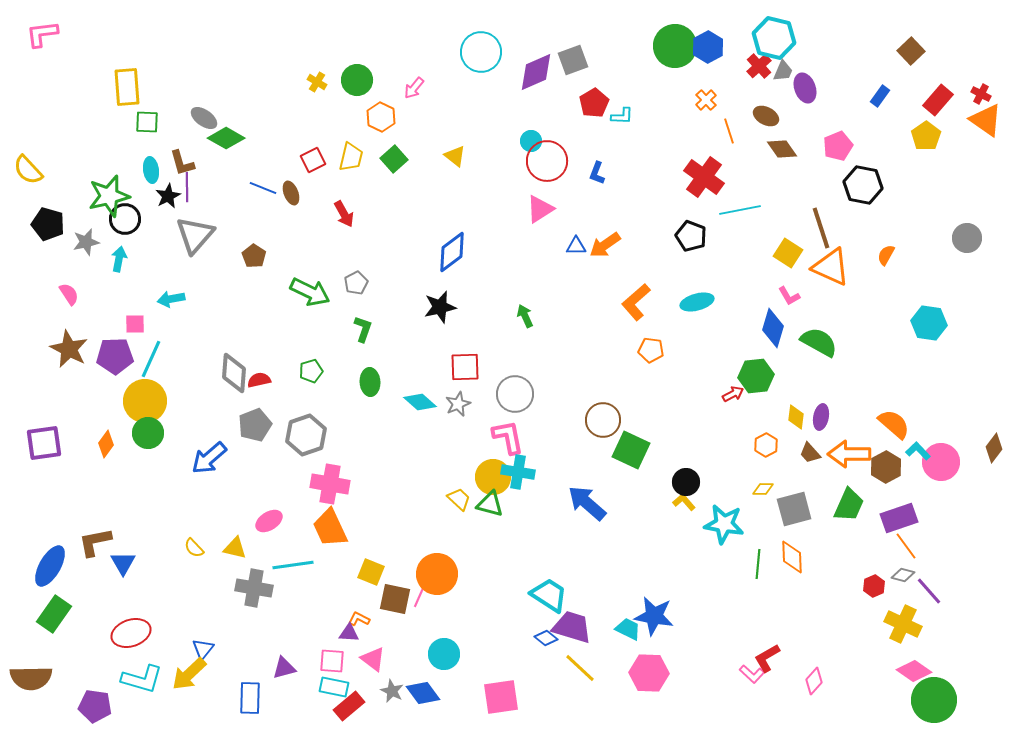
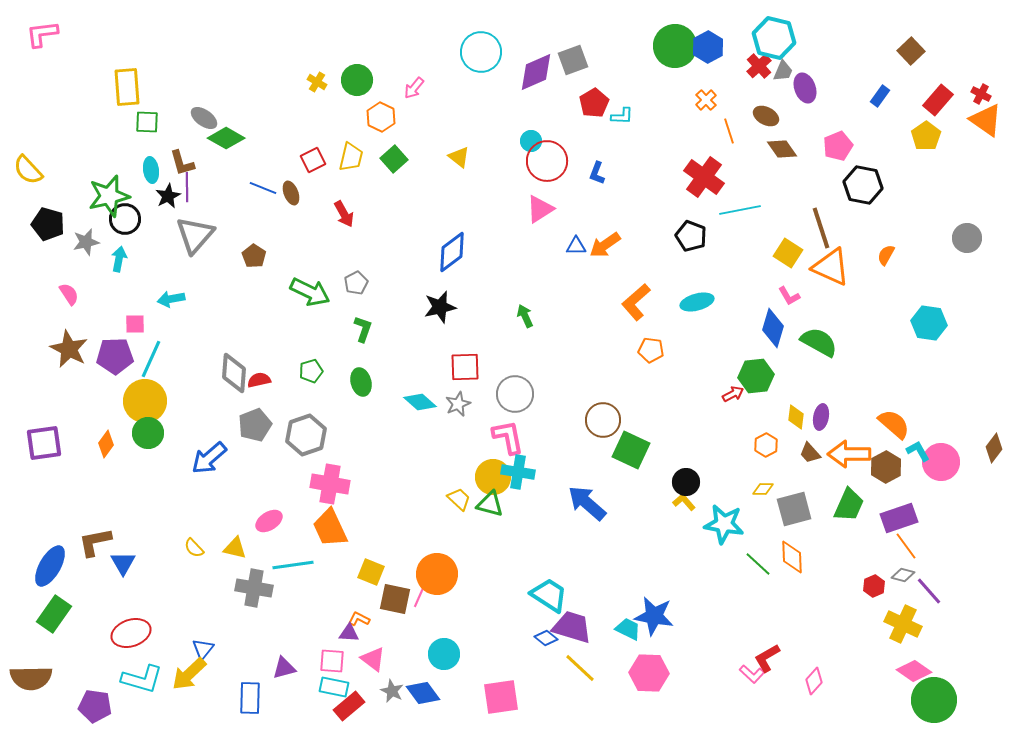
yellow triangle at (455, 156): moved 4 px right, 1 px down
green ellipse at (370, 382): moved 9 px left; rotated 12 degrees counterclockwise
cyan L-shape at (918, 451): rotated 15 degrees clockwise
green line at (758, 564): rotated 52 degrees counterclockwise
